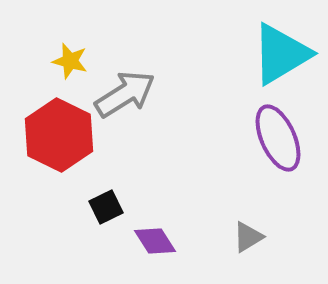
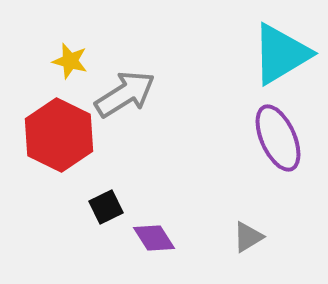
purple diamond: moved 1 px left, 3 px up
